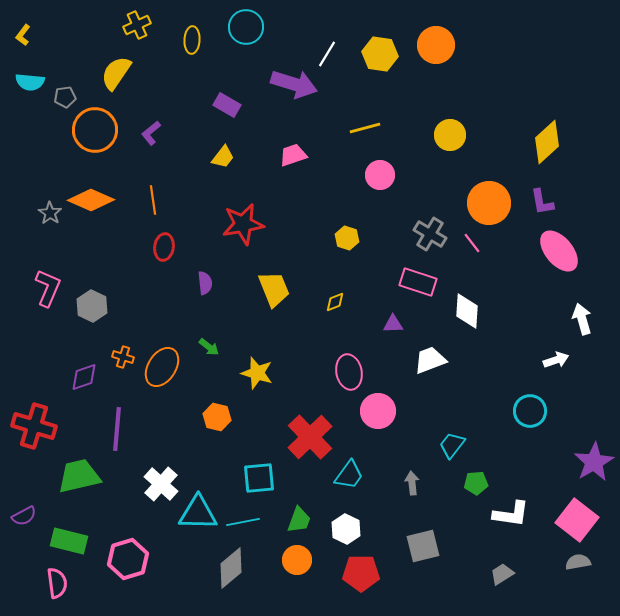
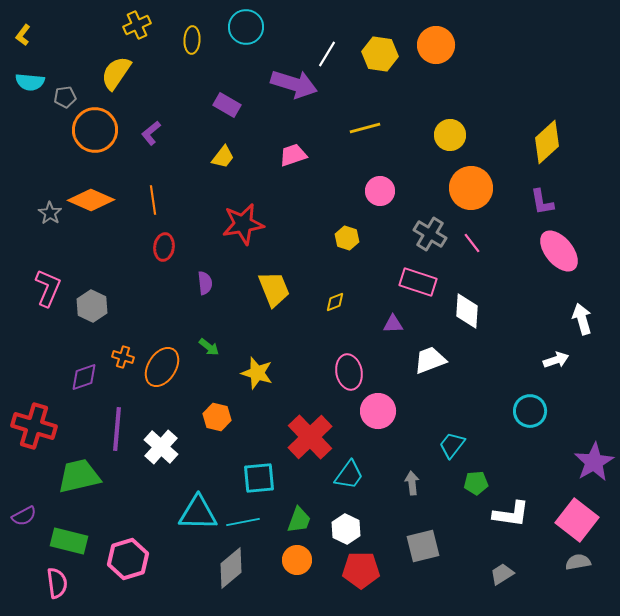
pink circle at (380, 175): moved 16 px down
orange circle at (489, 203): moved 18 px left, 15 px up
white cross at (161, 484): moved 37 px up
red pentagon at (361, 573): moved 3 px up
